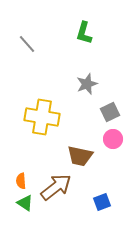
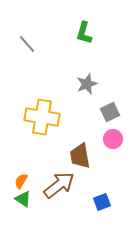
brown trapezoid: rotated 68 degrees clockwise
orange semicircle: rotated 35 degrees clockwise
brown arrow: moved 3 px right, 2 px up
green triangle: moved 2 px left, 4 px up
